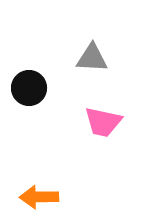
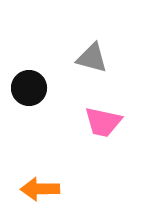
gray triangle: rotated 12 degrees clockwise
orange arrow: moved 1 px right, 8 px up
